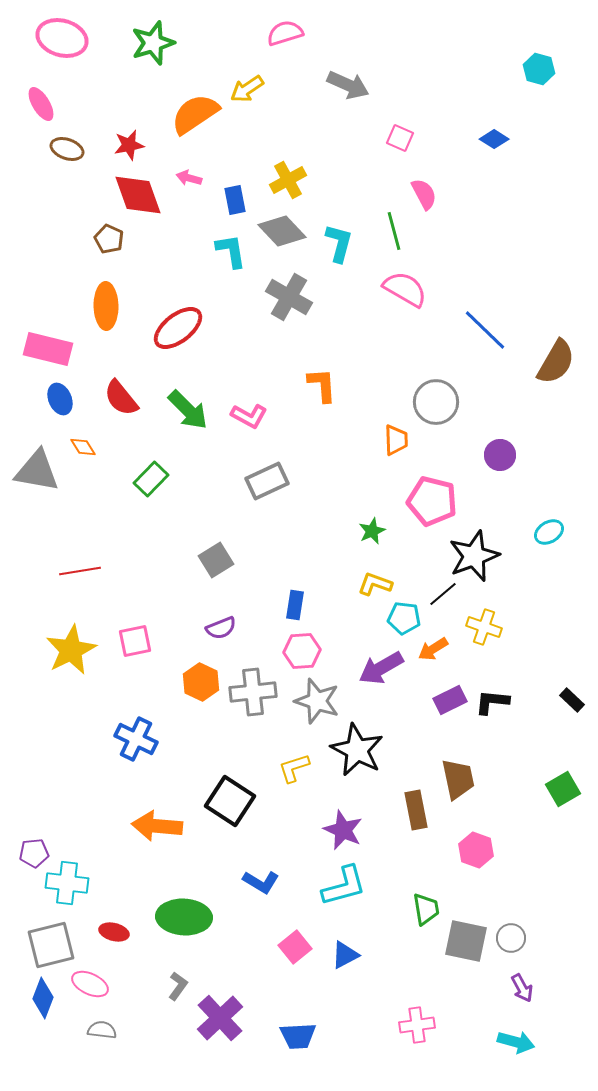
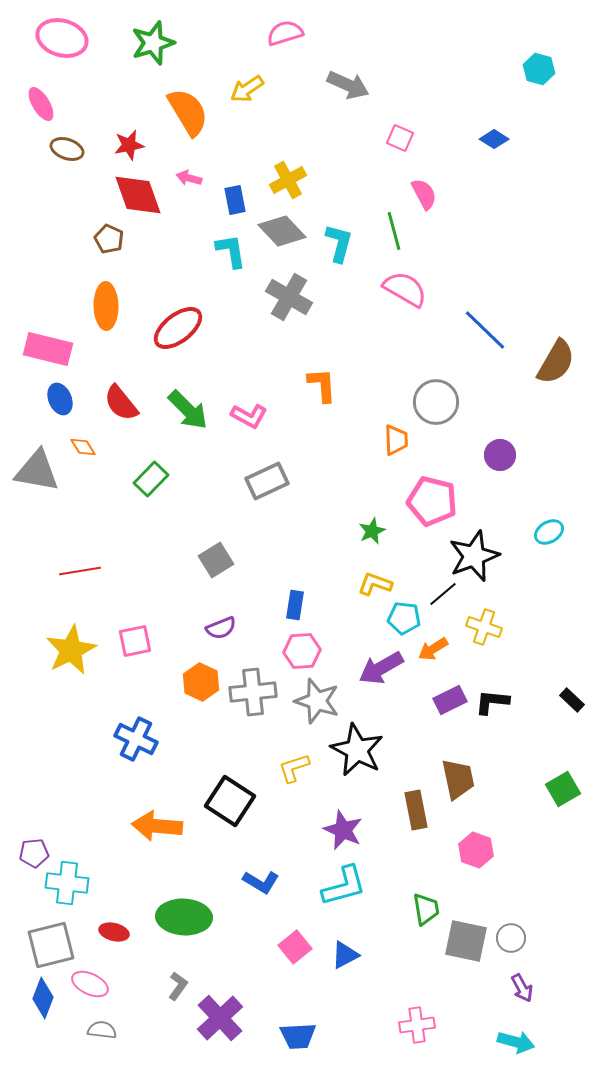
orange semicircle at (195, 114): moved 7 px left, 2 px up; rotated 93 degrees clockwise
red semicircle at (121, 398): moved 5 px down
